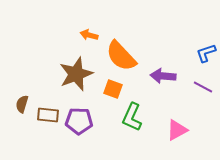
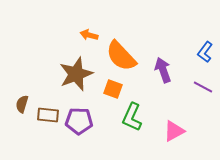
blue L-shape: moved 1 px left, 1 px up; rotated 35 degrees counterclockwise
purple arrow: moved 6 px up; rotated 65 degrees clockwise
pink triangle: moved 3 px left, 1 px down
